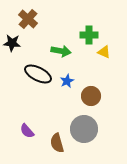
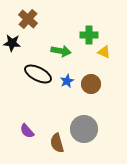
brown circle: moved 12 px up
